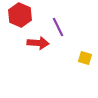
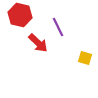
red hexagon: rotated 10 degrees counterclockwise
red arrow: rotated 40 degrees clockwise
